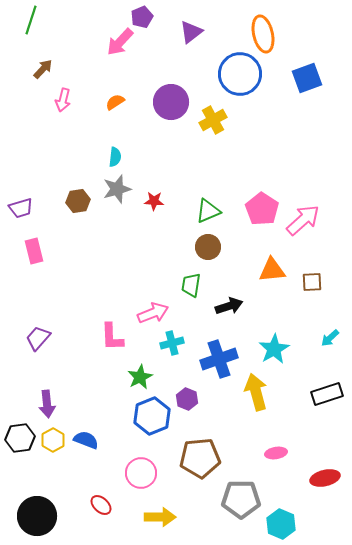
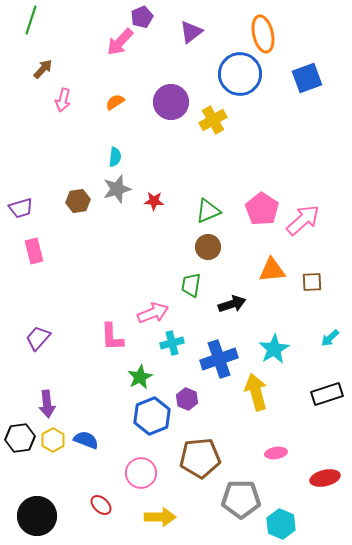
black arrow at (229, 306): moved 3 px right, 2 px up
